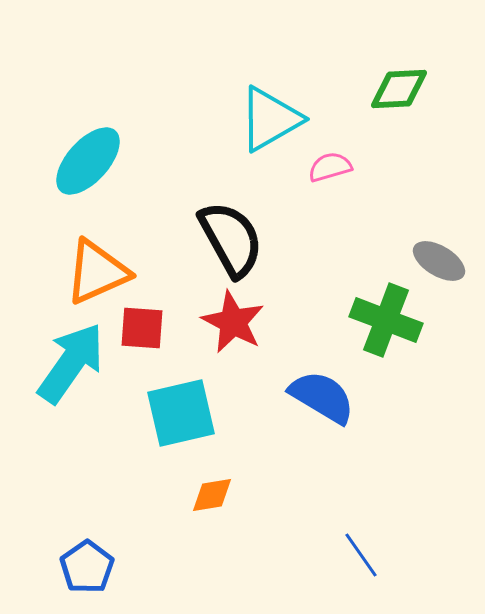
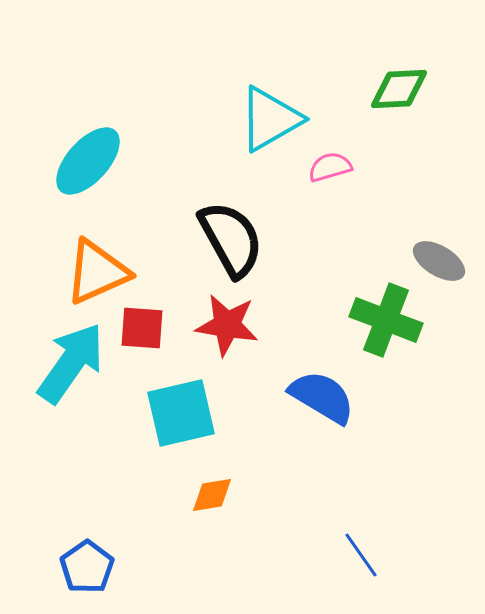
red star: moved 6 px left, 3 px down; rotated 18 degrees counterclockwise
